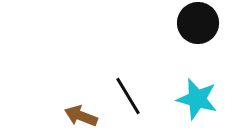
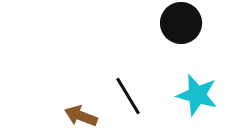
black circle: moved 17 px left
cyan star: moved 4 px up
